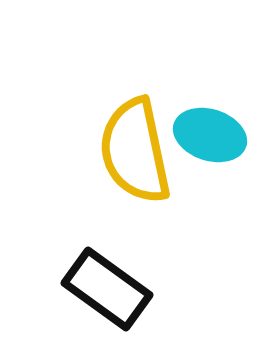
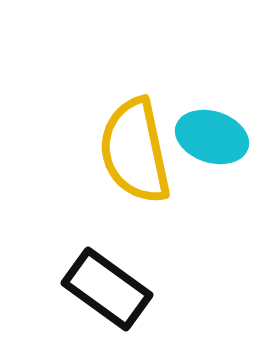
cyan ellipse: moved 2 px right, 2 px down
